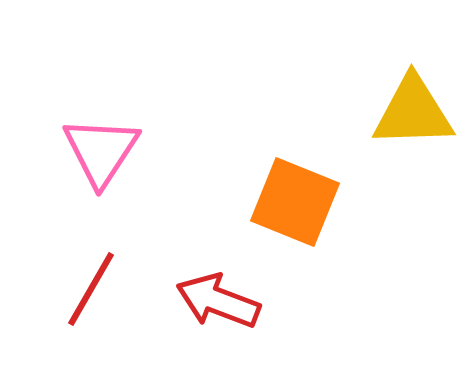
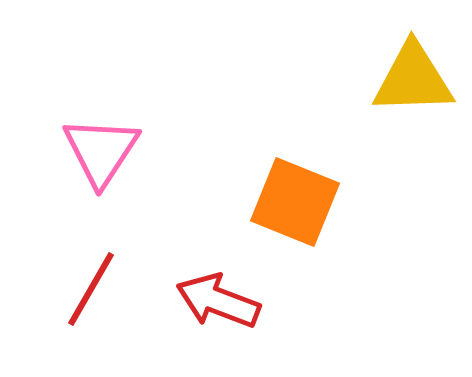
yellow triangle: moved 33 px up
